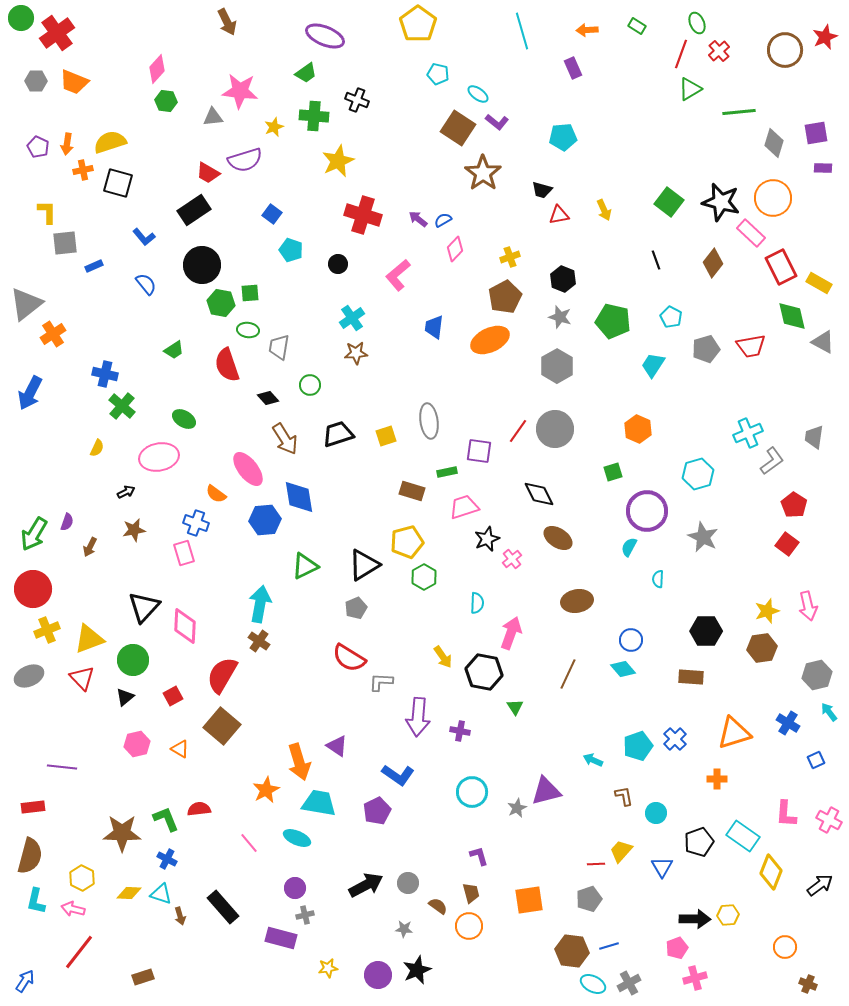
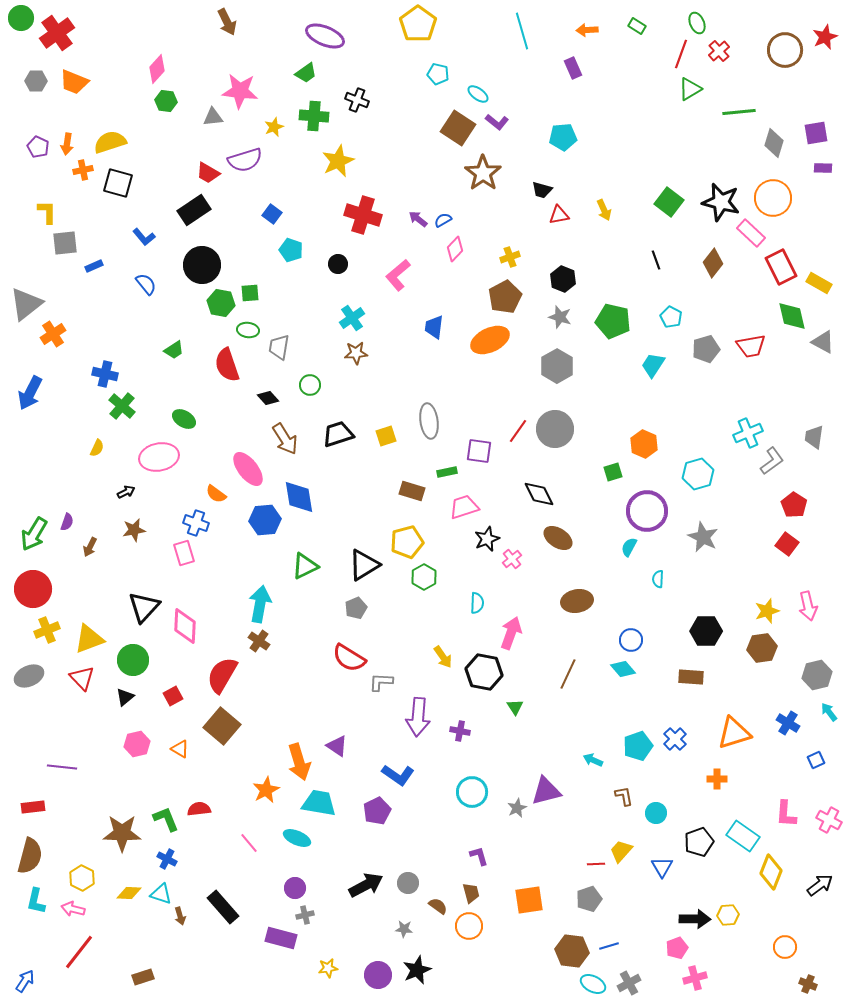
orange hexagon at (638, 429): moved 6 px right, 15 px down
